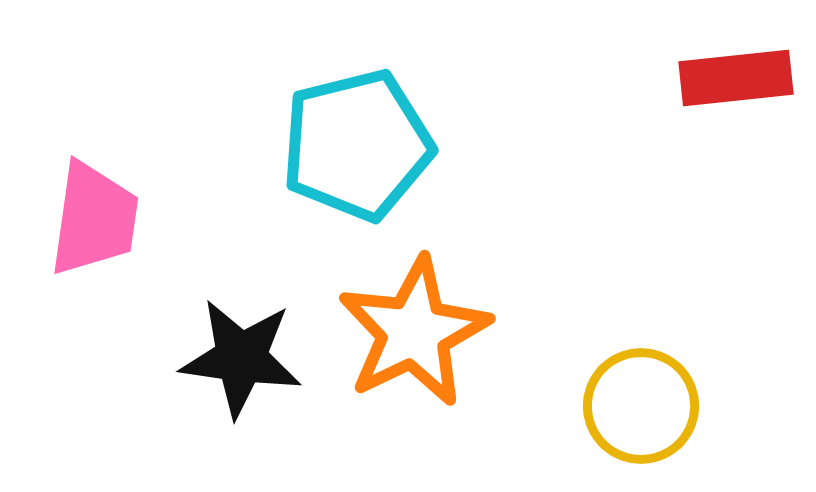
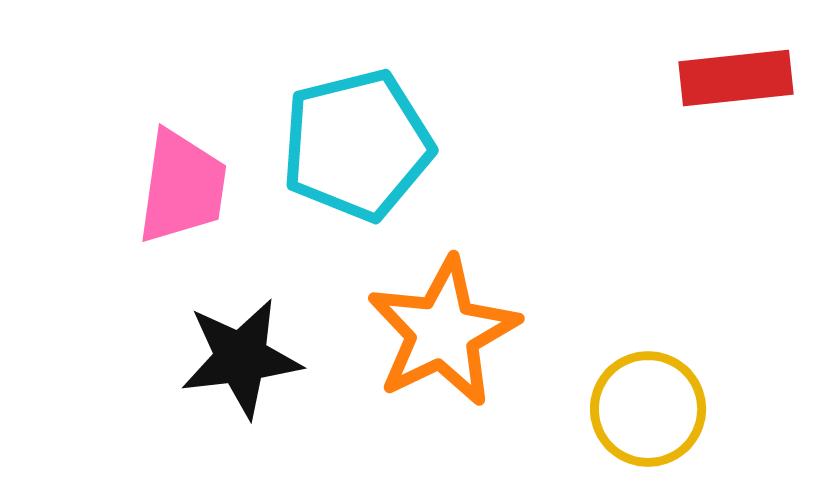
pink trapezoid: moved 88 px right, 32 px up
orange star: moved 29 px right
black star: rotated 15 degrees counterclockwise
yellow circle: moved 7 px right, 3 px down
